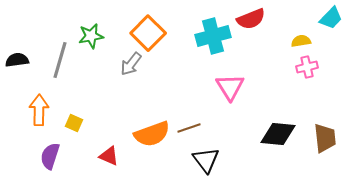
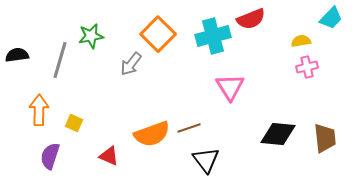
orange square: moved 10 px right, 1 px down
black semicircle: moved 5 px up
